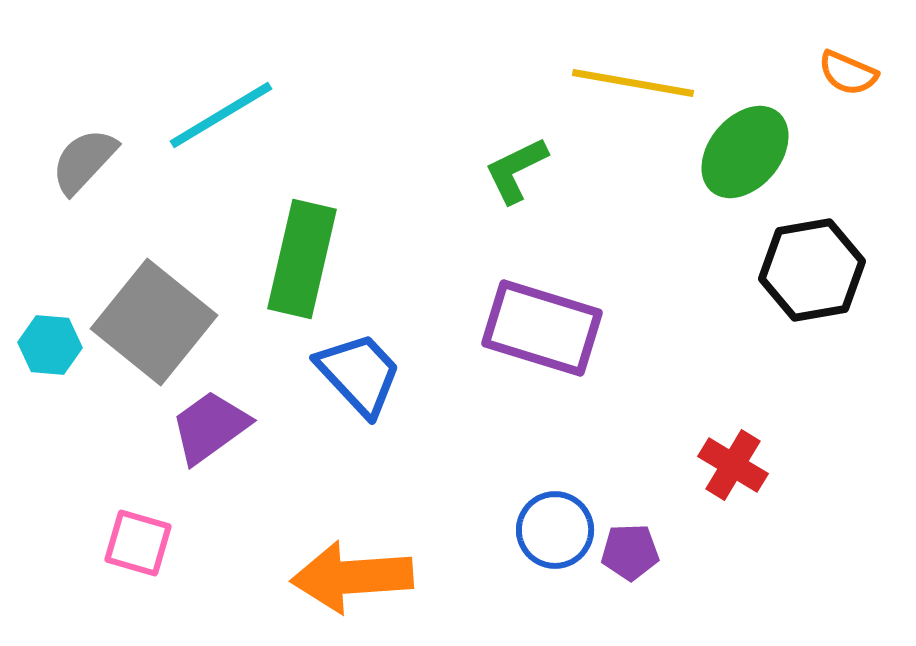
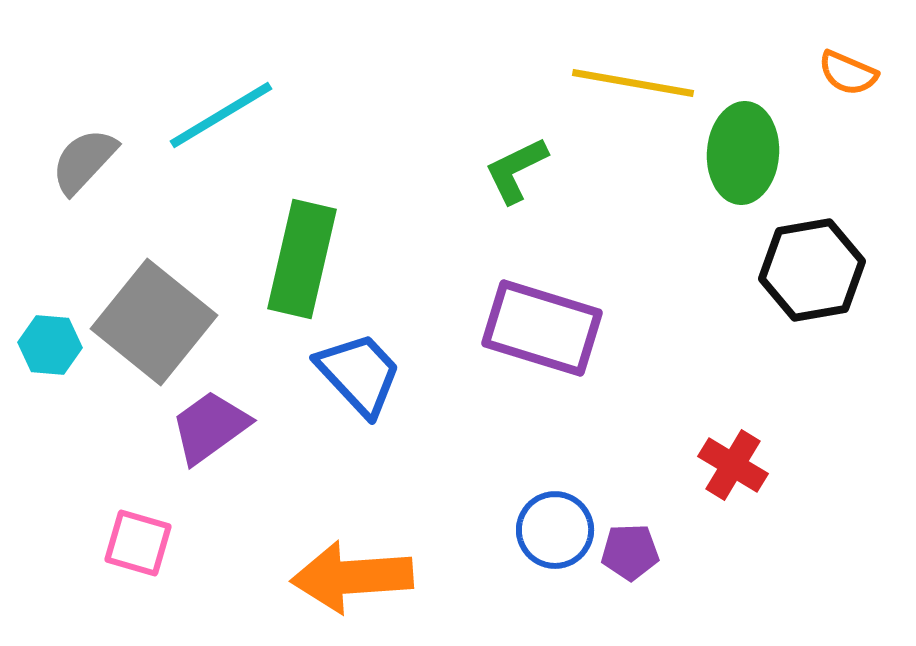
green ellipse: moved 2 px left, 1 px down; rotated 36 degrees counterclockwise
